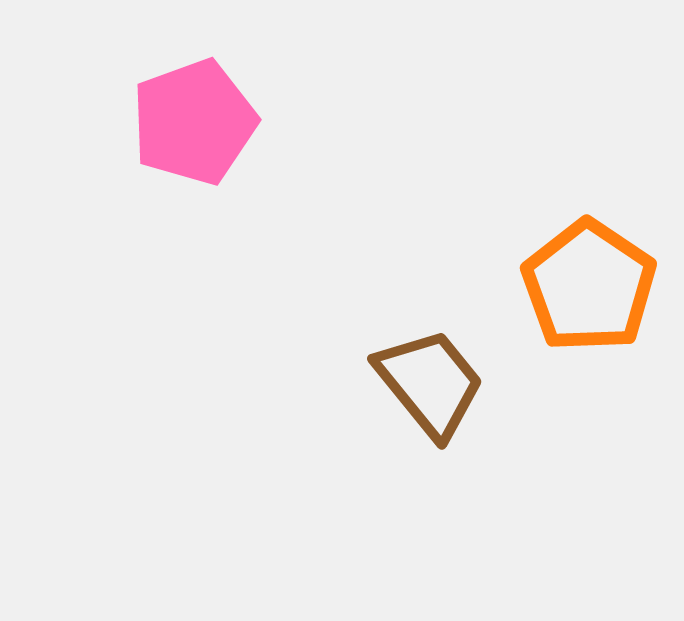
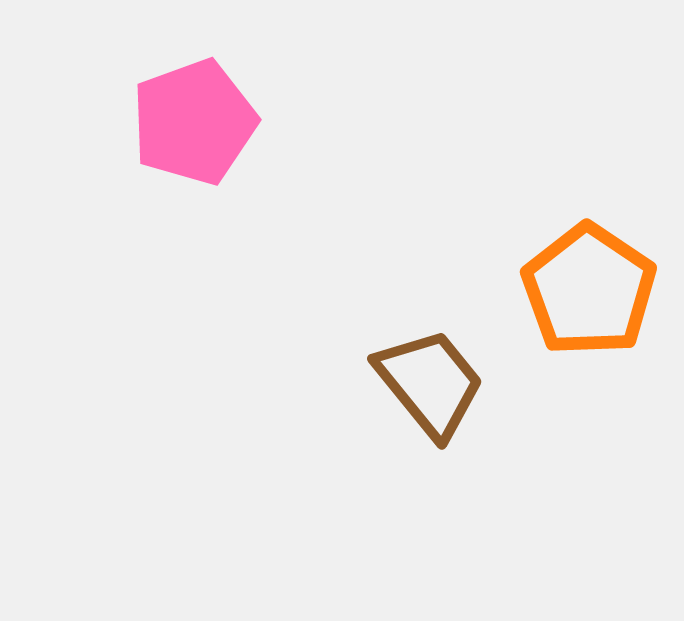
orange pentagon: moved 4 px down
